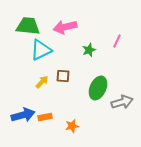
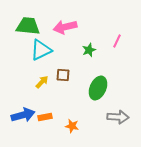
brown square: moved 1 px up
gray arrow: moved 4 px left, 15 px down; rotated 20 degrees clockwise
orange star: rotated 24 degrees clockwise
